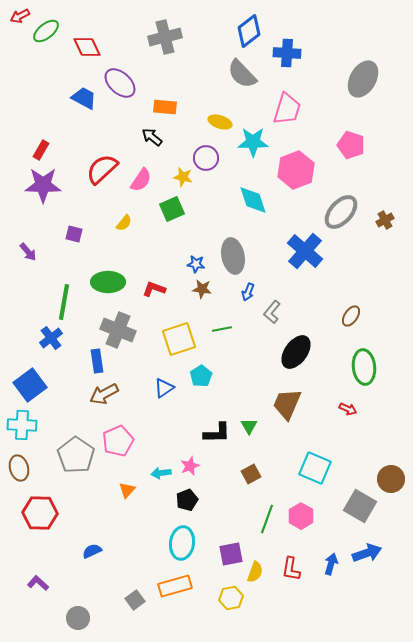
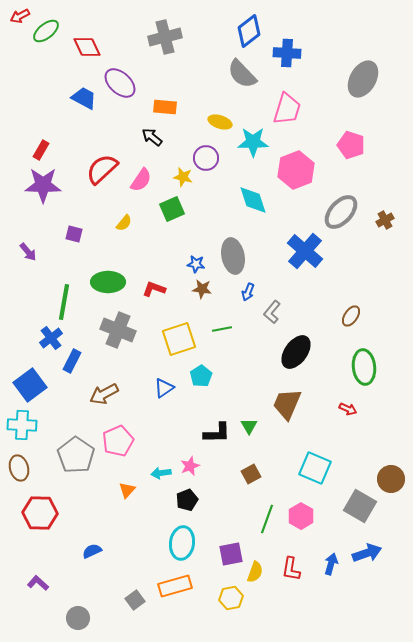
blue rectangle at (97, 361): moved 25 px left; rotated 35 degrees clockwise
